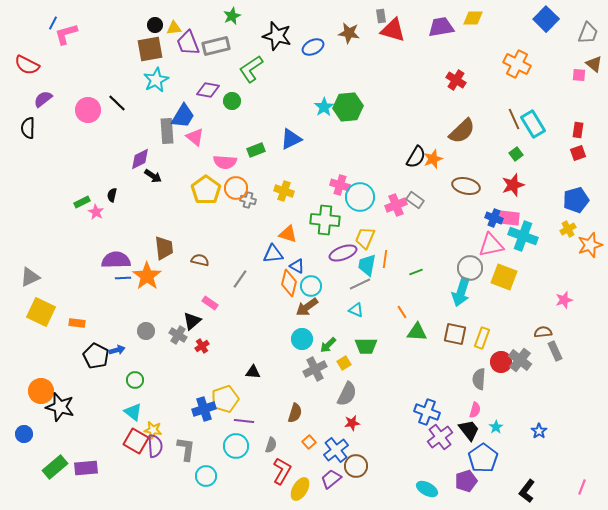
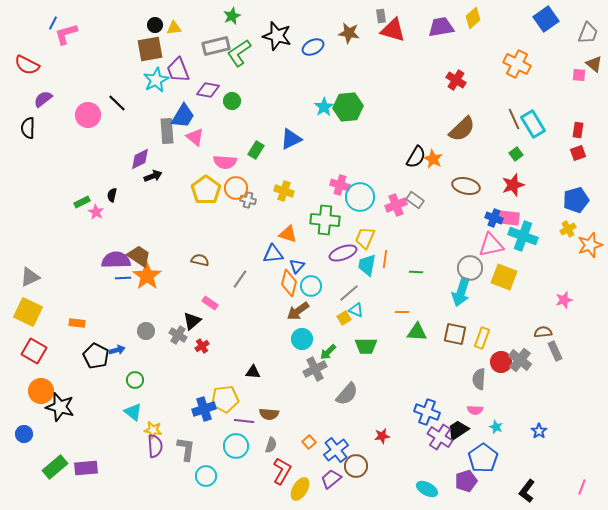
yellow diamond at (473, 18): rotated 40 degrees counterclockwise
blue square at (546, 19): rotated 10 degrees clockwise
purple trapezoid at (188, 43): moved 10 px left, 27 px down
green L-shape at (251, 69): moved 12 px left, 16 px up
pink circle at (88, 110): moved 5 px down
brown semicircle at (462, 131): moved 2 px up
green rectangle at (256, 150): rotated 36 degrees counterclockwise
orange star at (433, 159): rotated 24 degrees counterclockwise
black arrow at (153, 176): rotated 54 degrees counterclockwise
brown trapezoid at (164, 248): moved 25 px left, 8 px down; rotated 50 degrees counterclockwise
blue triangle at (297, 266): rotated 42 degrees clockwise
green line at (416, 272): rotated 24 degrees clockwise
gray line at (360, 284): moved 11 px left, 9 px down; rotated 15 degrees counterclockwise
brown arrow at (307, 307): moved 9 px left, 4 px down
yellow square at (41, 312): moved 13 px left
orange line at (402, 312): rotated 56 degrees counterclockwise
green arrow at (328, 345): moved 7 px down
yellow square at (344, 363): moved 45 px up
gray semicircle at (347, 394): rotated 15 degrees clockwise
yellow pentagon at (225, 399): rotated 12 degrees clockwise
pink semicircle at (475, 410): rotated 77 degrees clockwise
brown semicircle at (295, 413): moved 26 px left, 1 px down; rotated 78 degrees clockwise
red star at (352, 423): moved 30 px right, 13 px down
cyan star at (496, 427): rotated 16 degrees counterclockwise
black trapezoid at (469, 430): moved 11 px left; rotated 85 degrees counterclockwise
purple cross at (440, 437): rotated 20 degrees counterclockwise
red square at (136, 441): moved 102 px left, 90 px up
